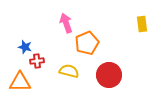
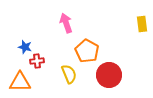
orange pentagon: moved 8 px down; rotated 20 degrees counterclockwise
yellow semicircle: moved 3 px down; rotated 54 degrees clockwise
